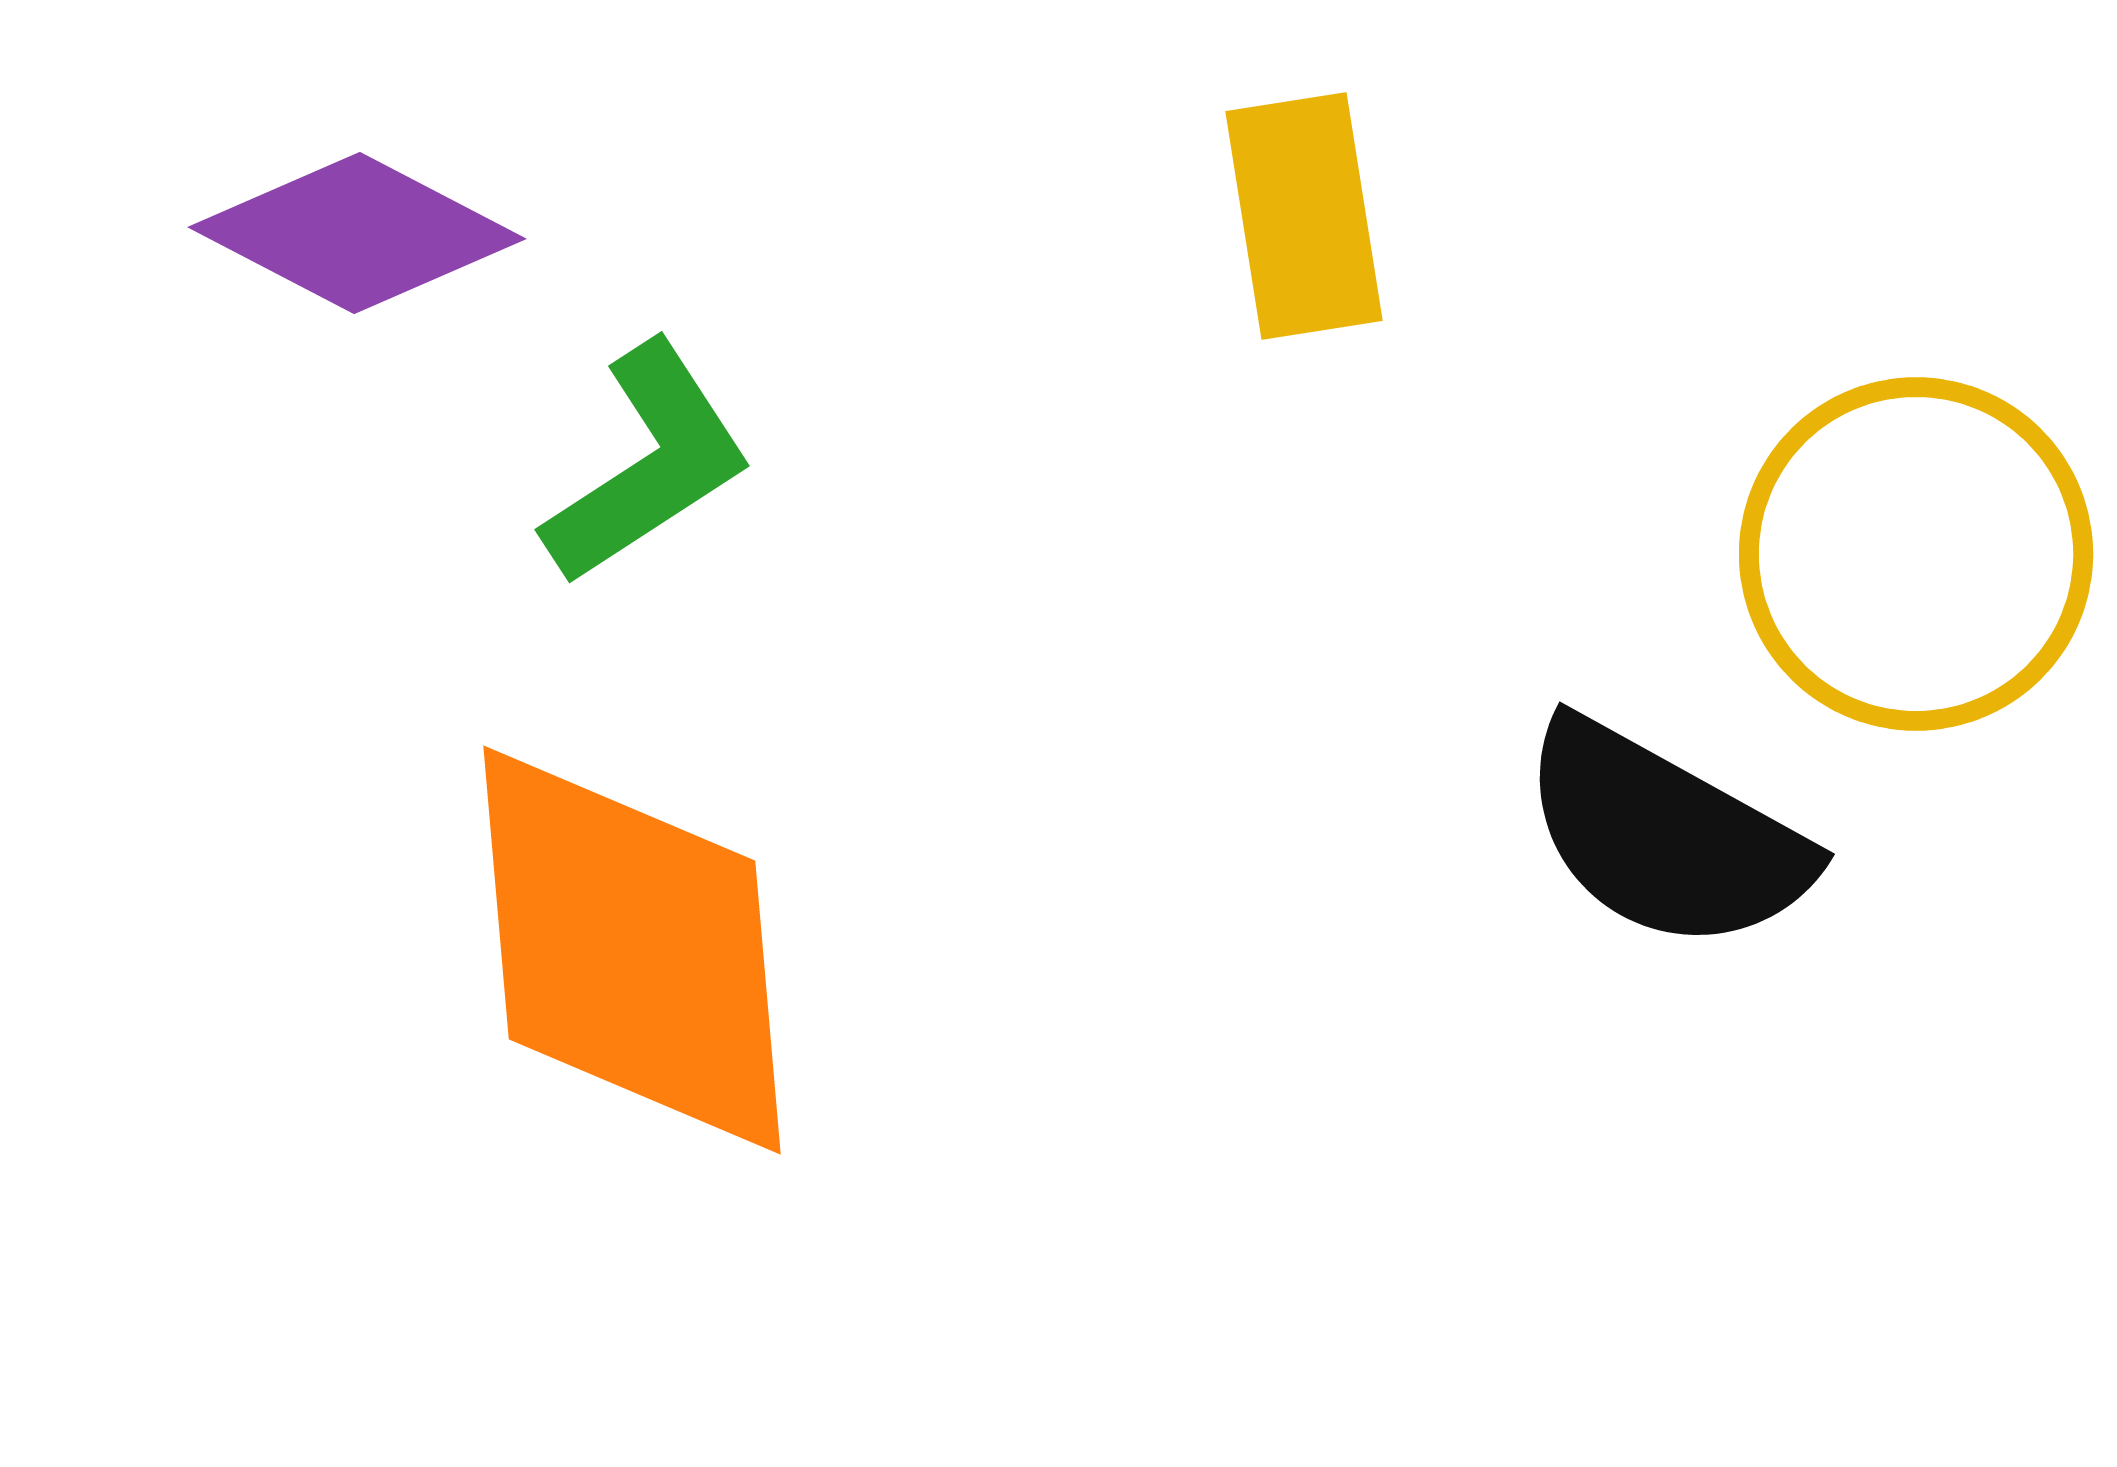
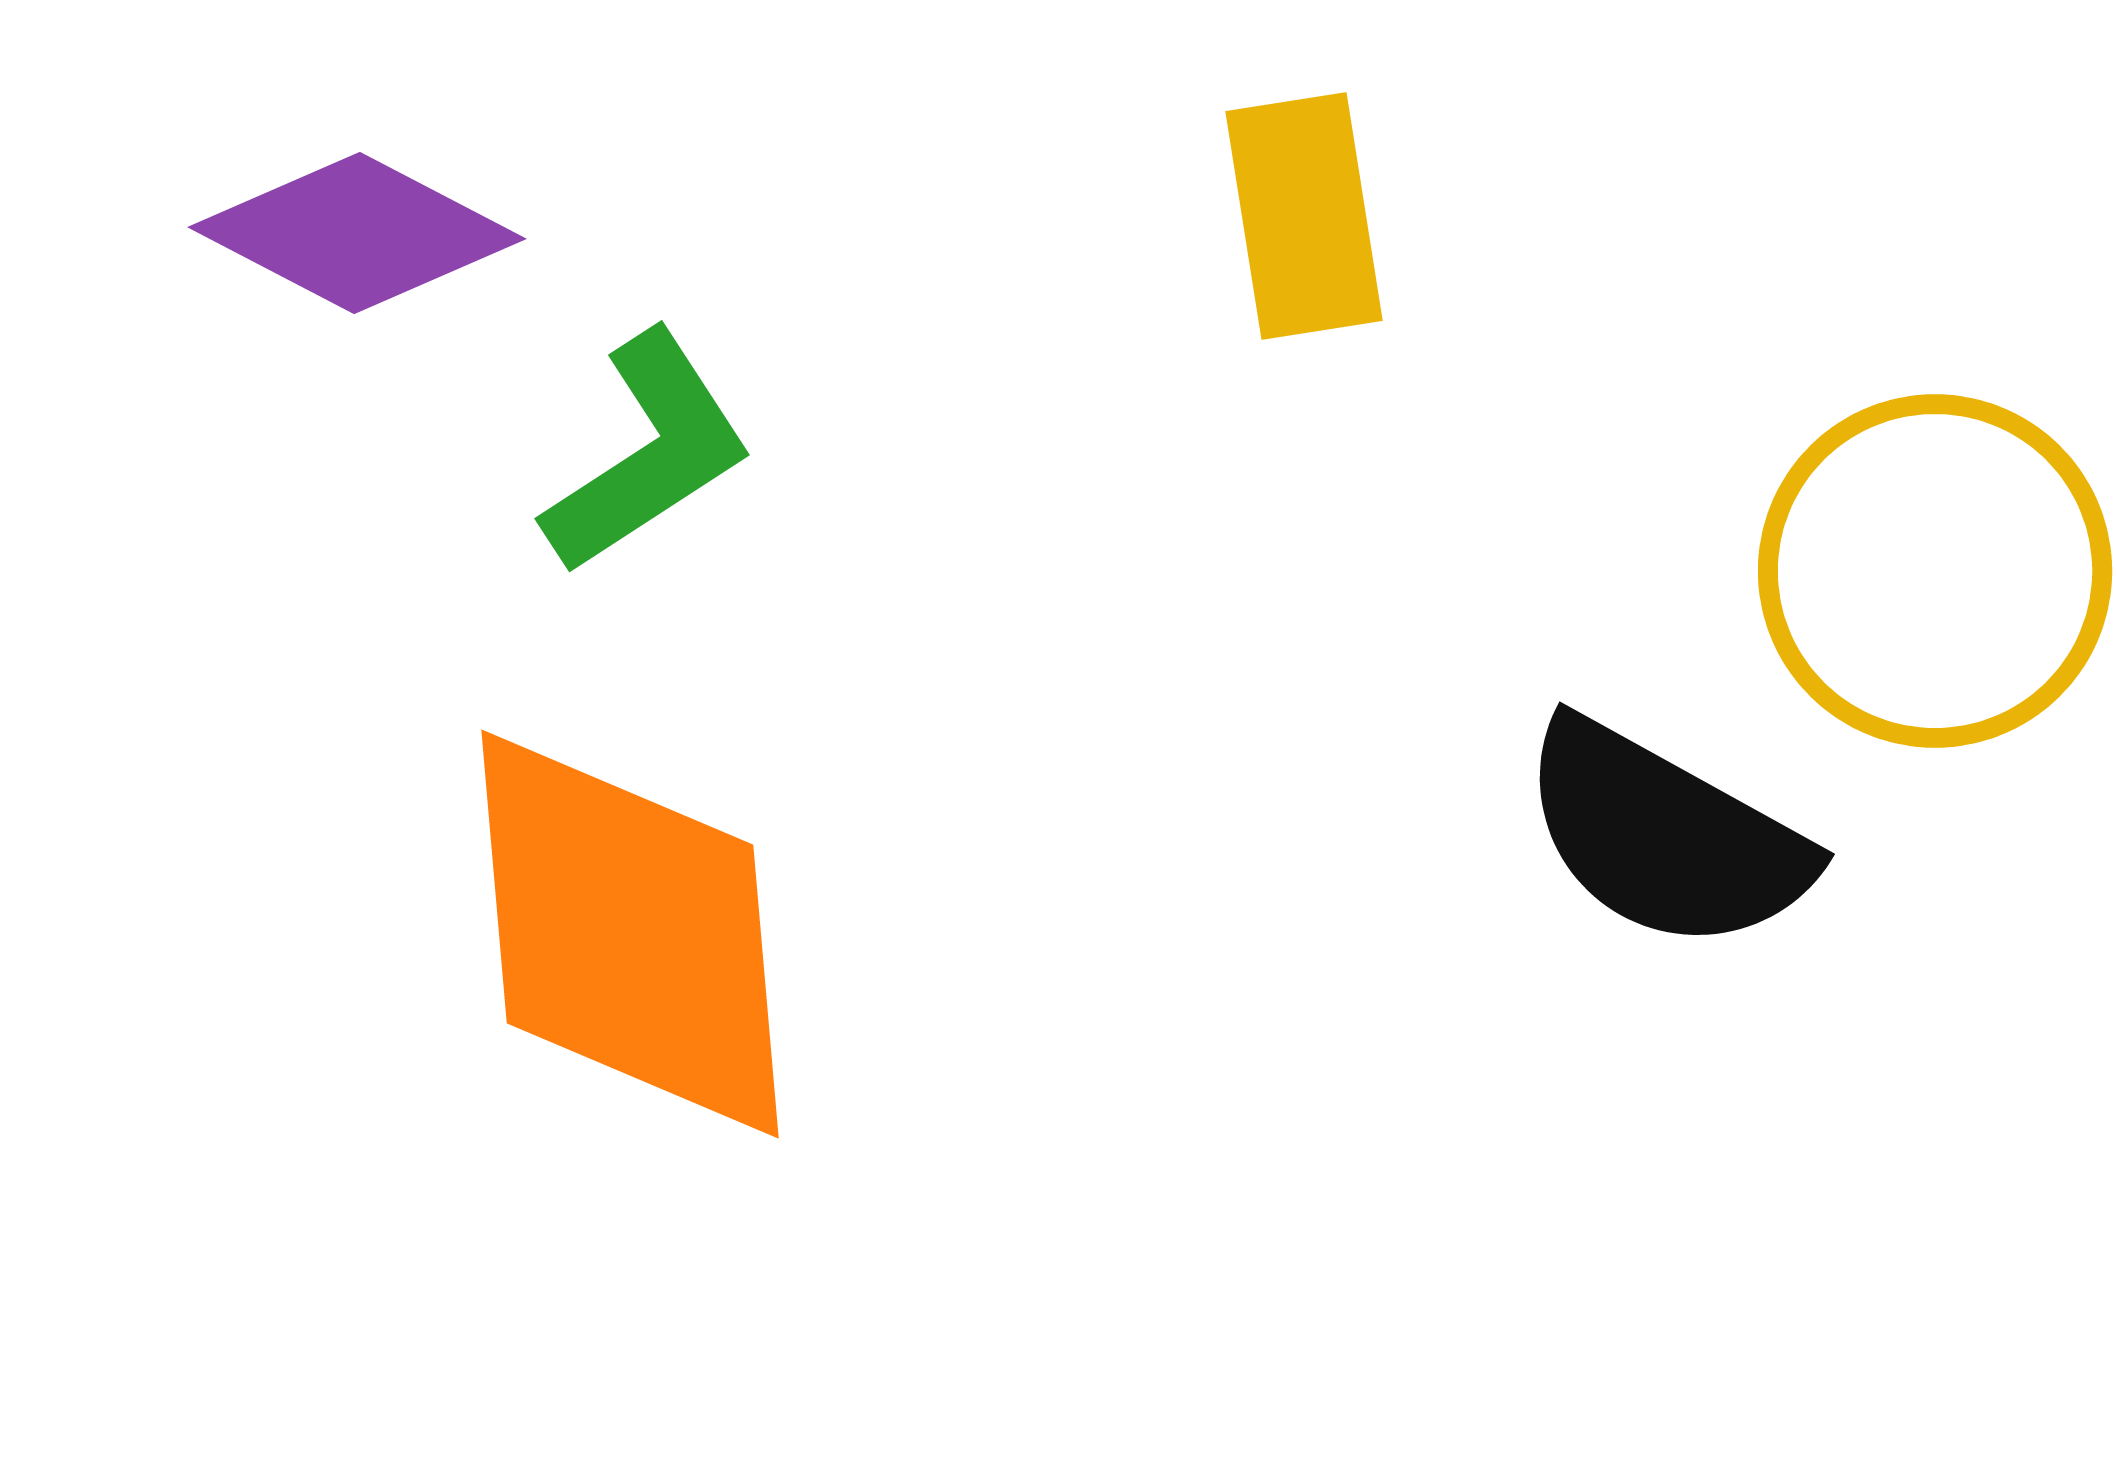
green L-shape: moved 11 px up
yellow circle: moved 19 px right, 17 px down
orange diamond: moved 2 px left, 16 px up
